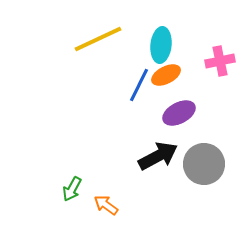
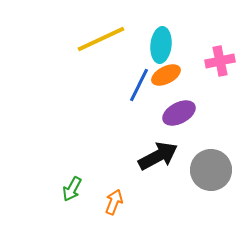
yellow line: moved 3 px right
gray circle: moved 7 px right, 6 px down
orange arrow: moved 8 px right, 3 px up; rotated 75 degrees clockwise
